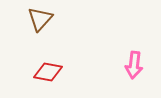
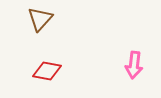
red diamond: moved 1 px left, 1 px up
